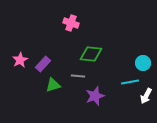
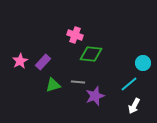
pink cross: moved 4 px right, 12 px down
pink star: moved 1 px down
purple rectangle: moved 2 px up
gray line: moved 6 px down
cyan line: moved 1 px left, 2 px down; rotated 30 degrees counterclockwise
white arrow: moved 12 px left, 10 px down
